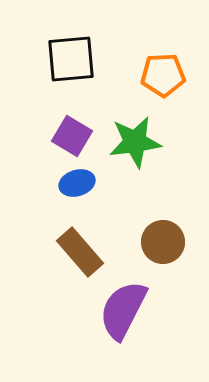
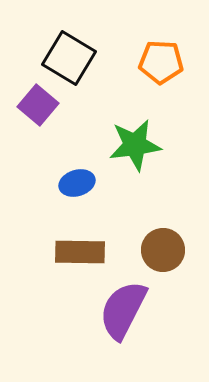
black square: moved 2 px left, 1 px up; rotated 36 degrees clockwise
orange pentagon: moved 2 px left, 13 px up; rotated 6 degrees clockwise
purple square: moved 34 px left, 31 px up; rotated 9 degrees clockwise
green star: moved 3 px down
brown circle: moved 8 px down
brown rectangle: rotated 48 degrees counterclockwise
